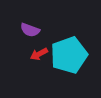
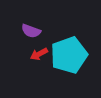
purple semicircle: moved 1 px right, 1 px down
